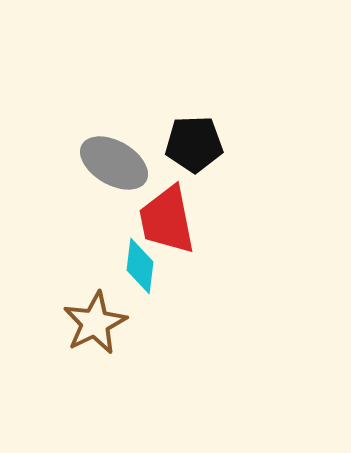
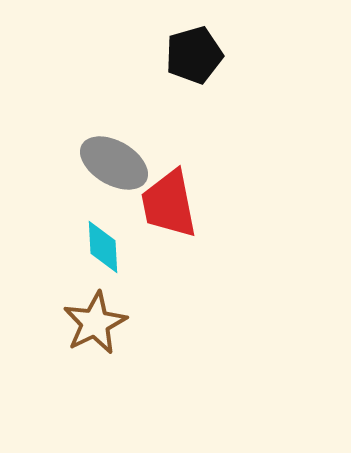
black pentagon: moved 89 px up; rotated 14 degrees counterclockwise
red trapezoid: moved 2 px right, 16 px up
cyan diamond: moved 37 px left, 19 px up; rotated 10 degrees counterclockwise
